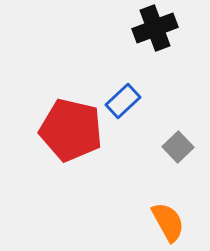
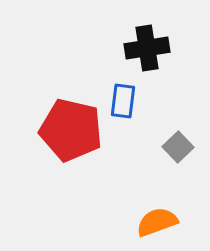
black cross: moved 8 px left, 20 px down; rotated 12 degrees clockwise
blue rectangle: rotated 40 degrees counterclockwise
orange semicircle: moved 11 px left; rotated 81 degrees counterclockwise
